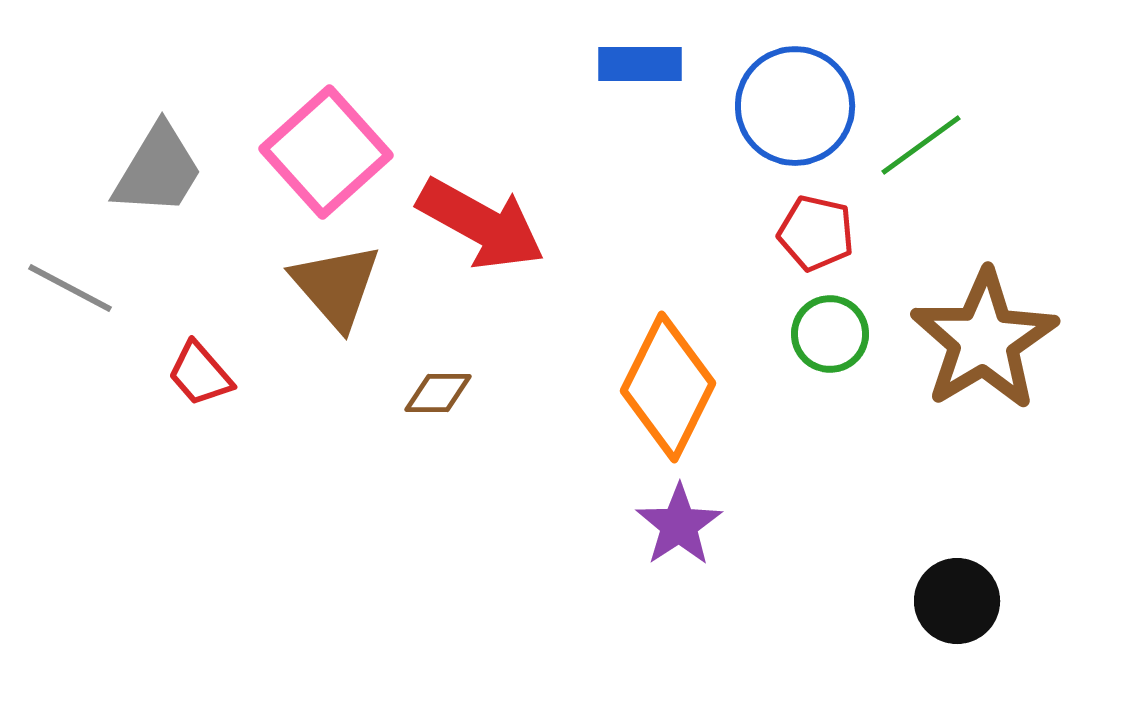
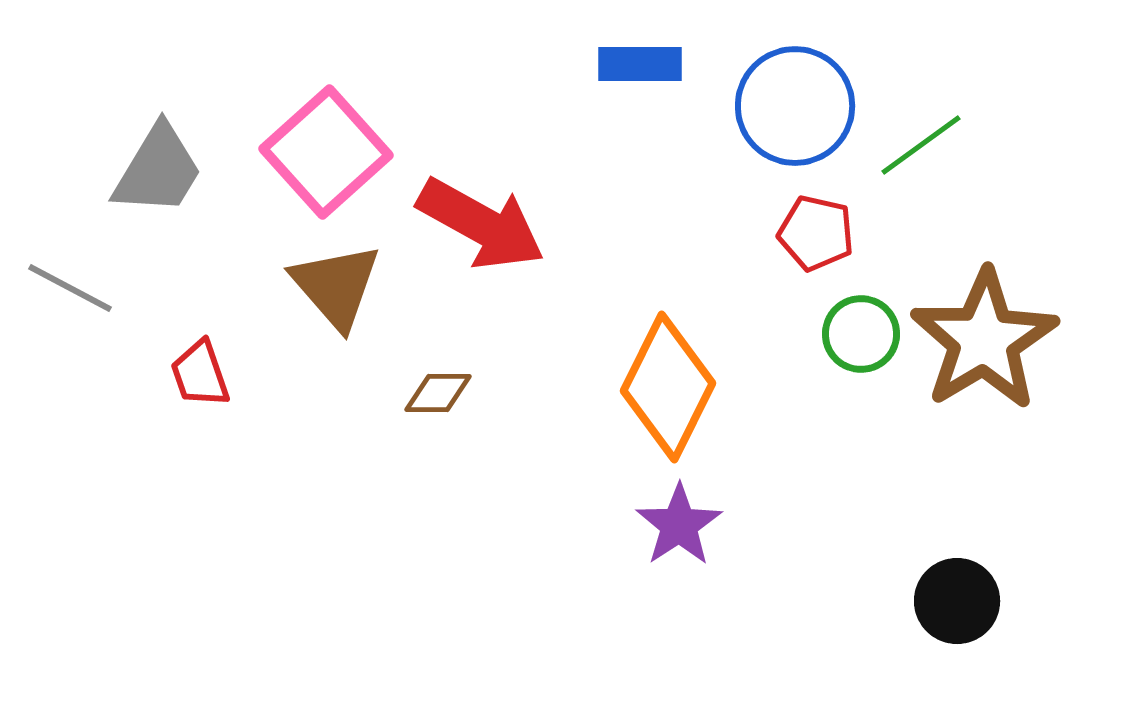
green circle: moved 31 px right
red trapezoid: rotated 22 degrees clockwise
